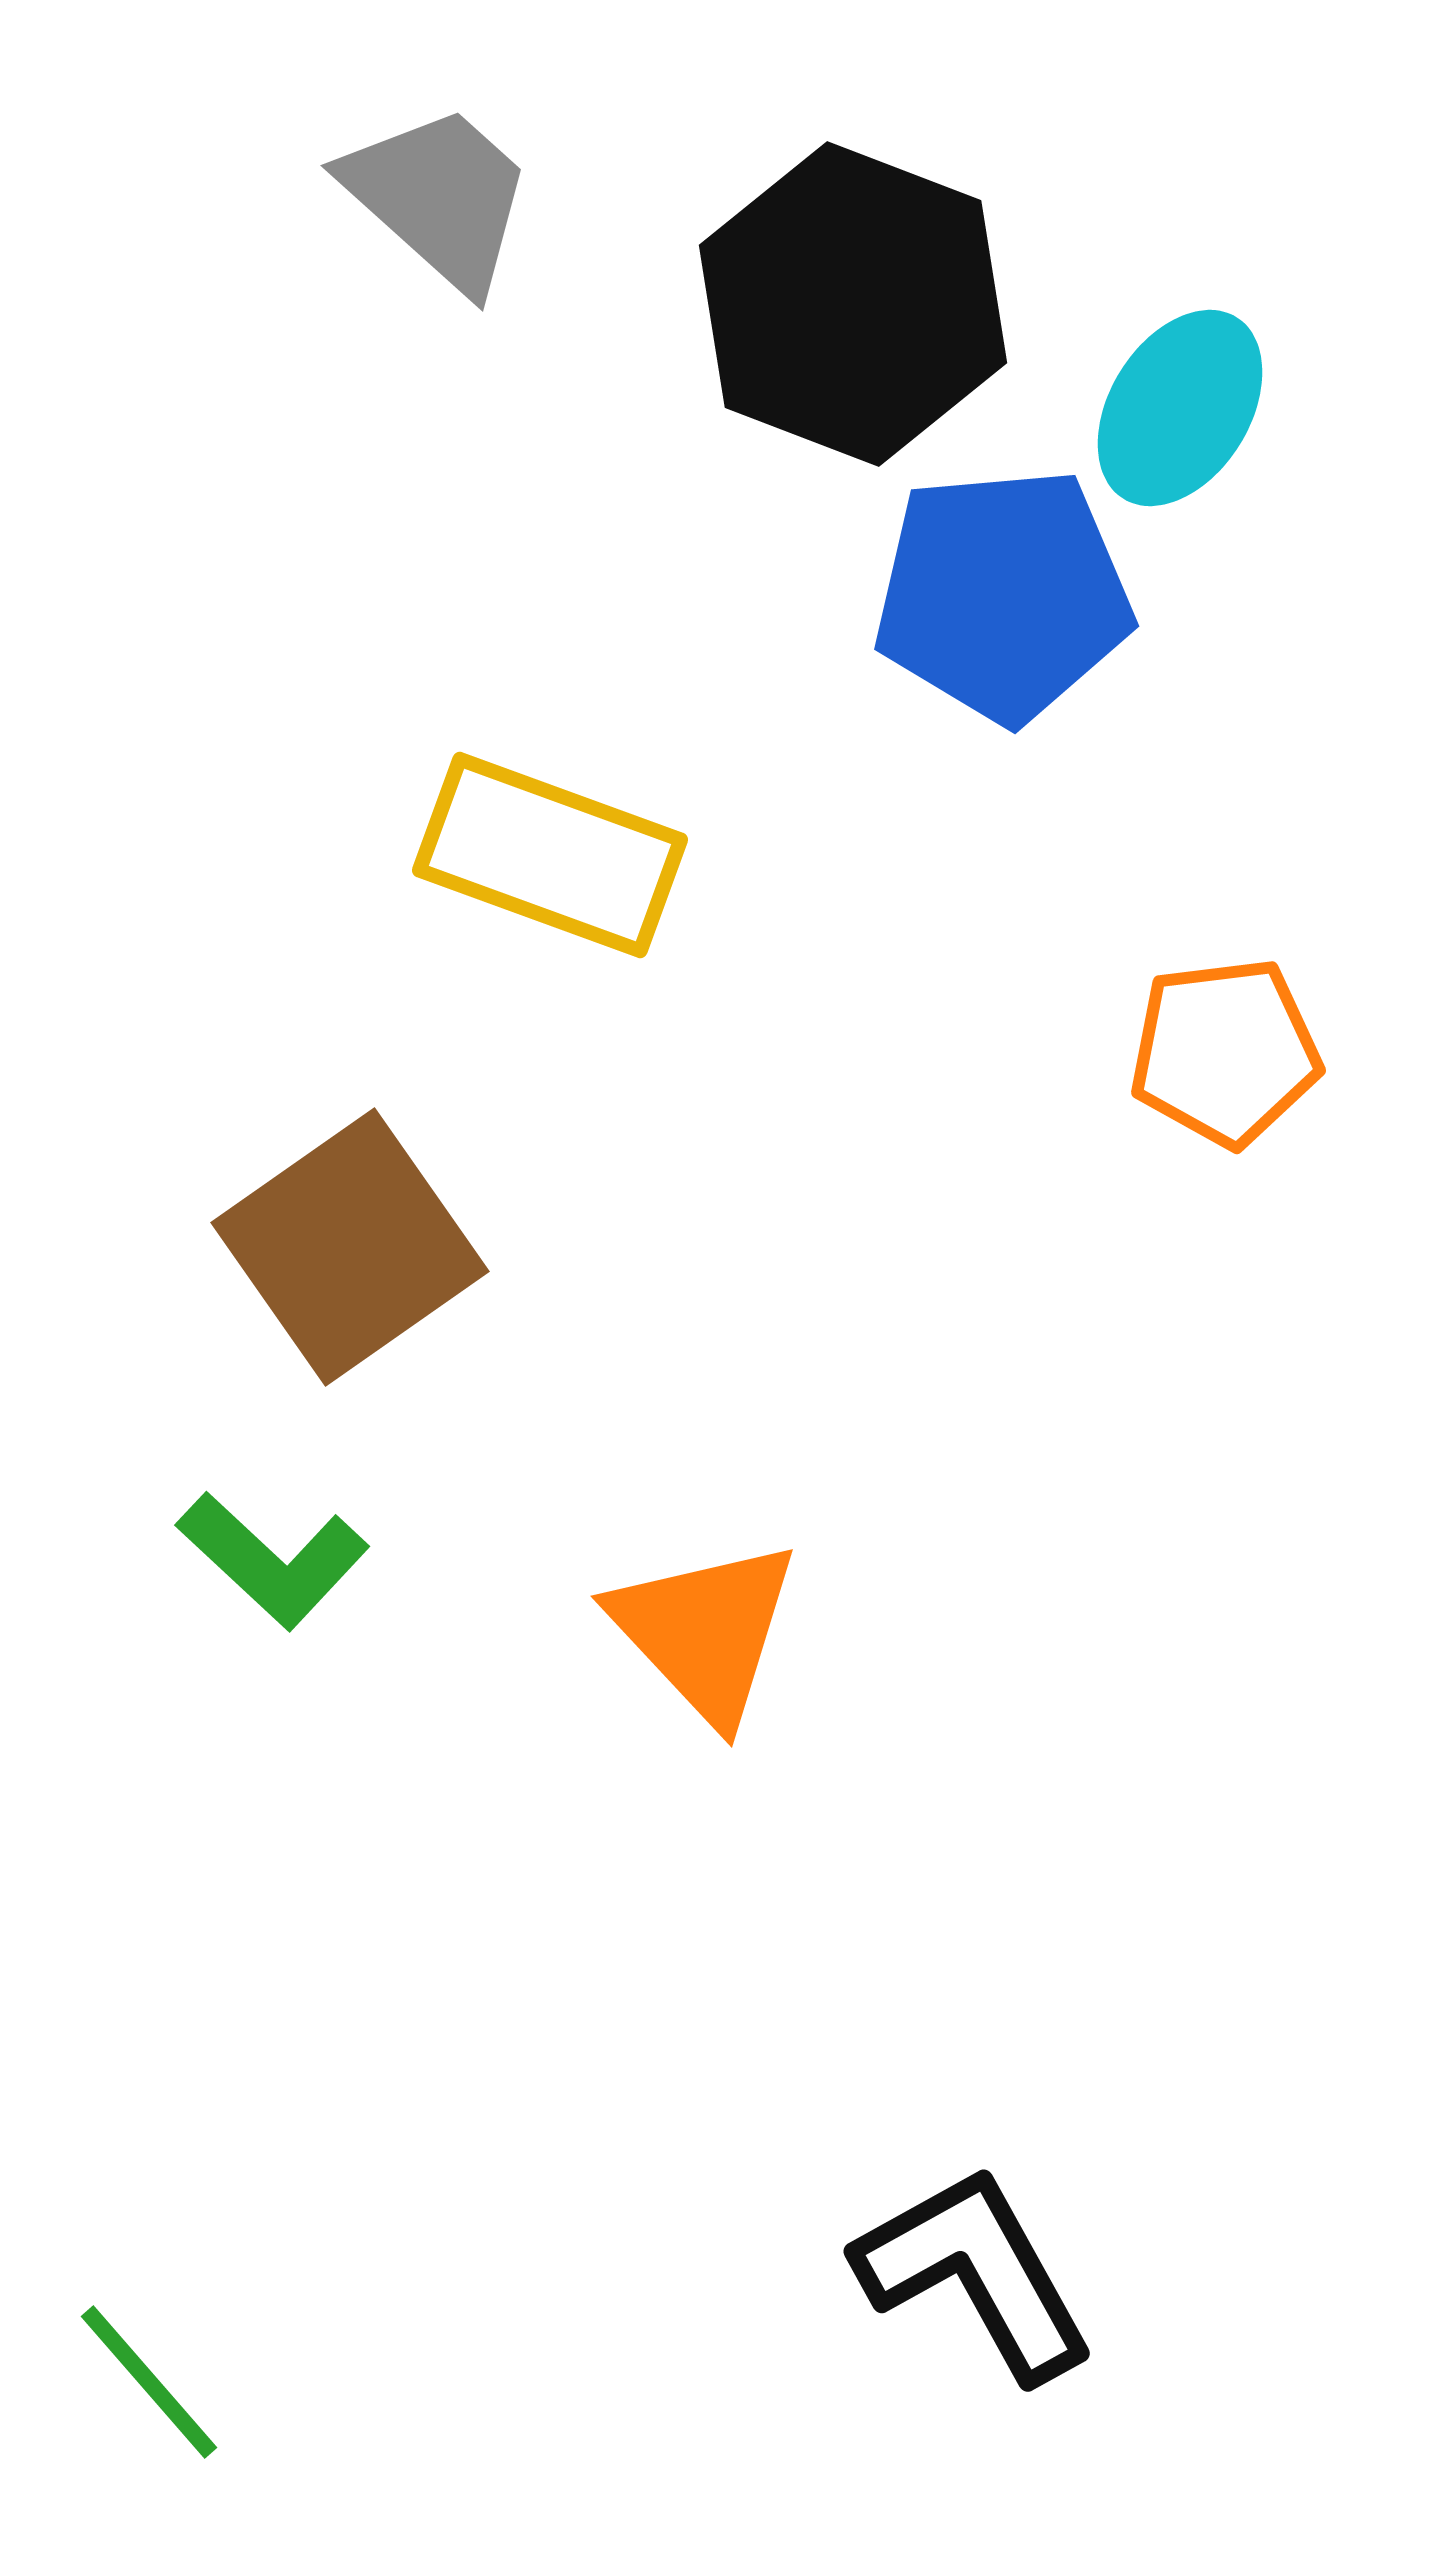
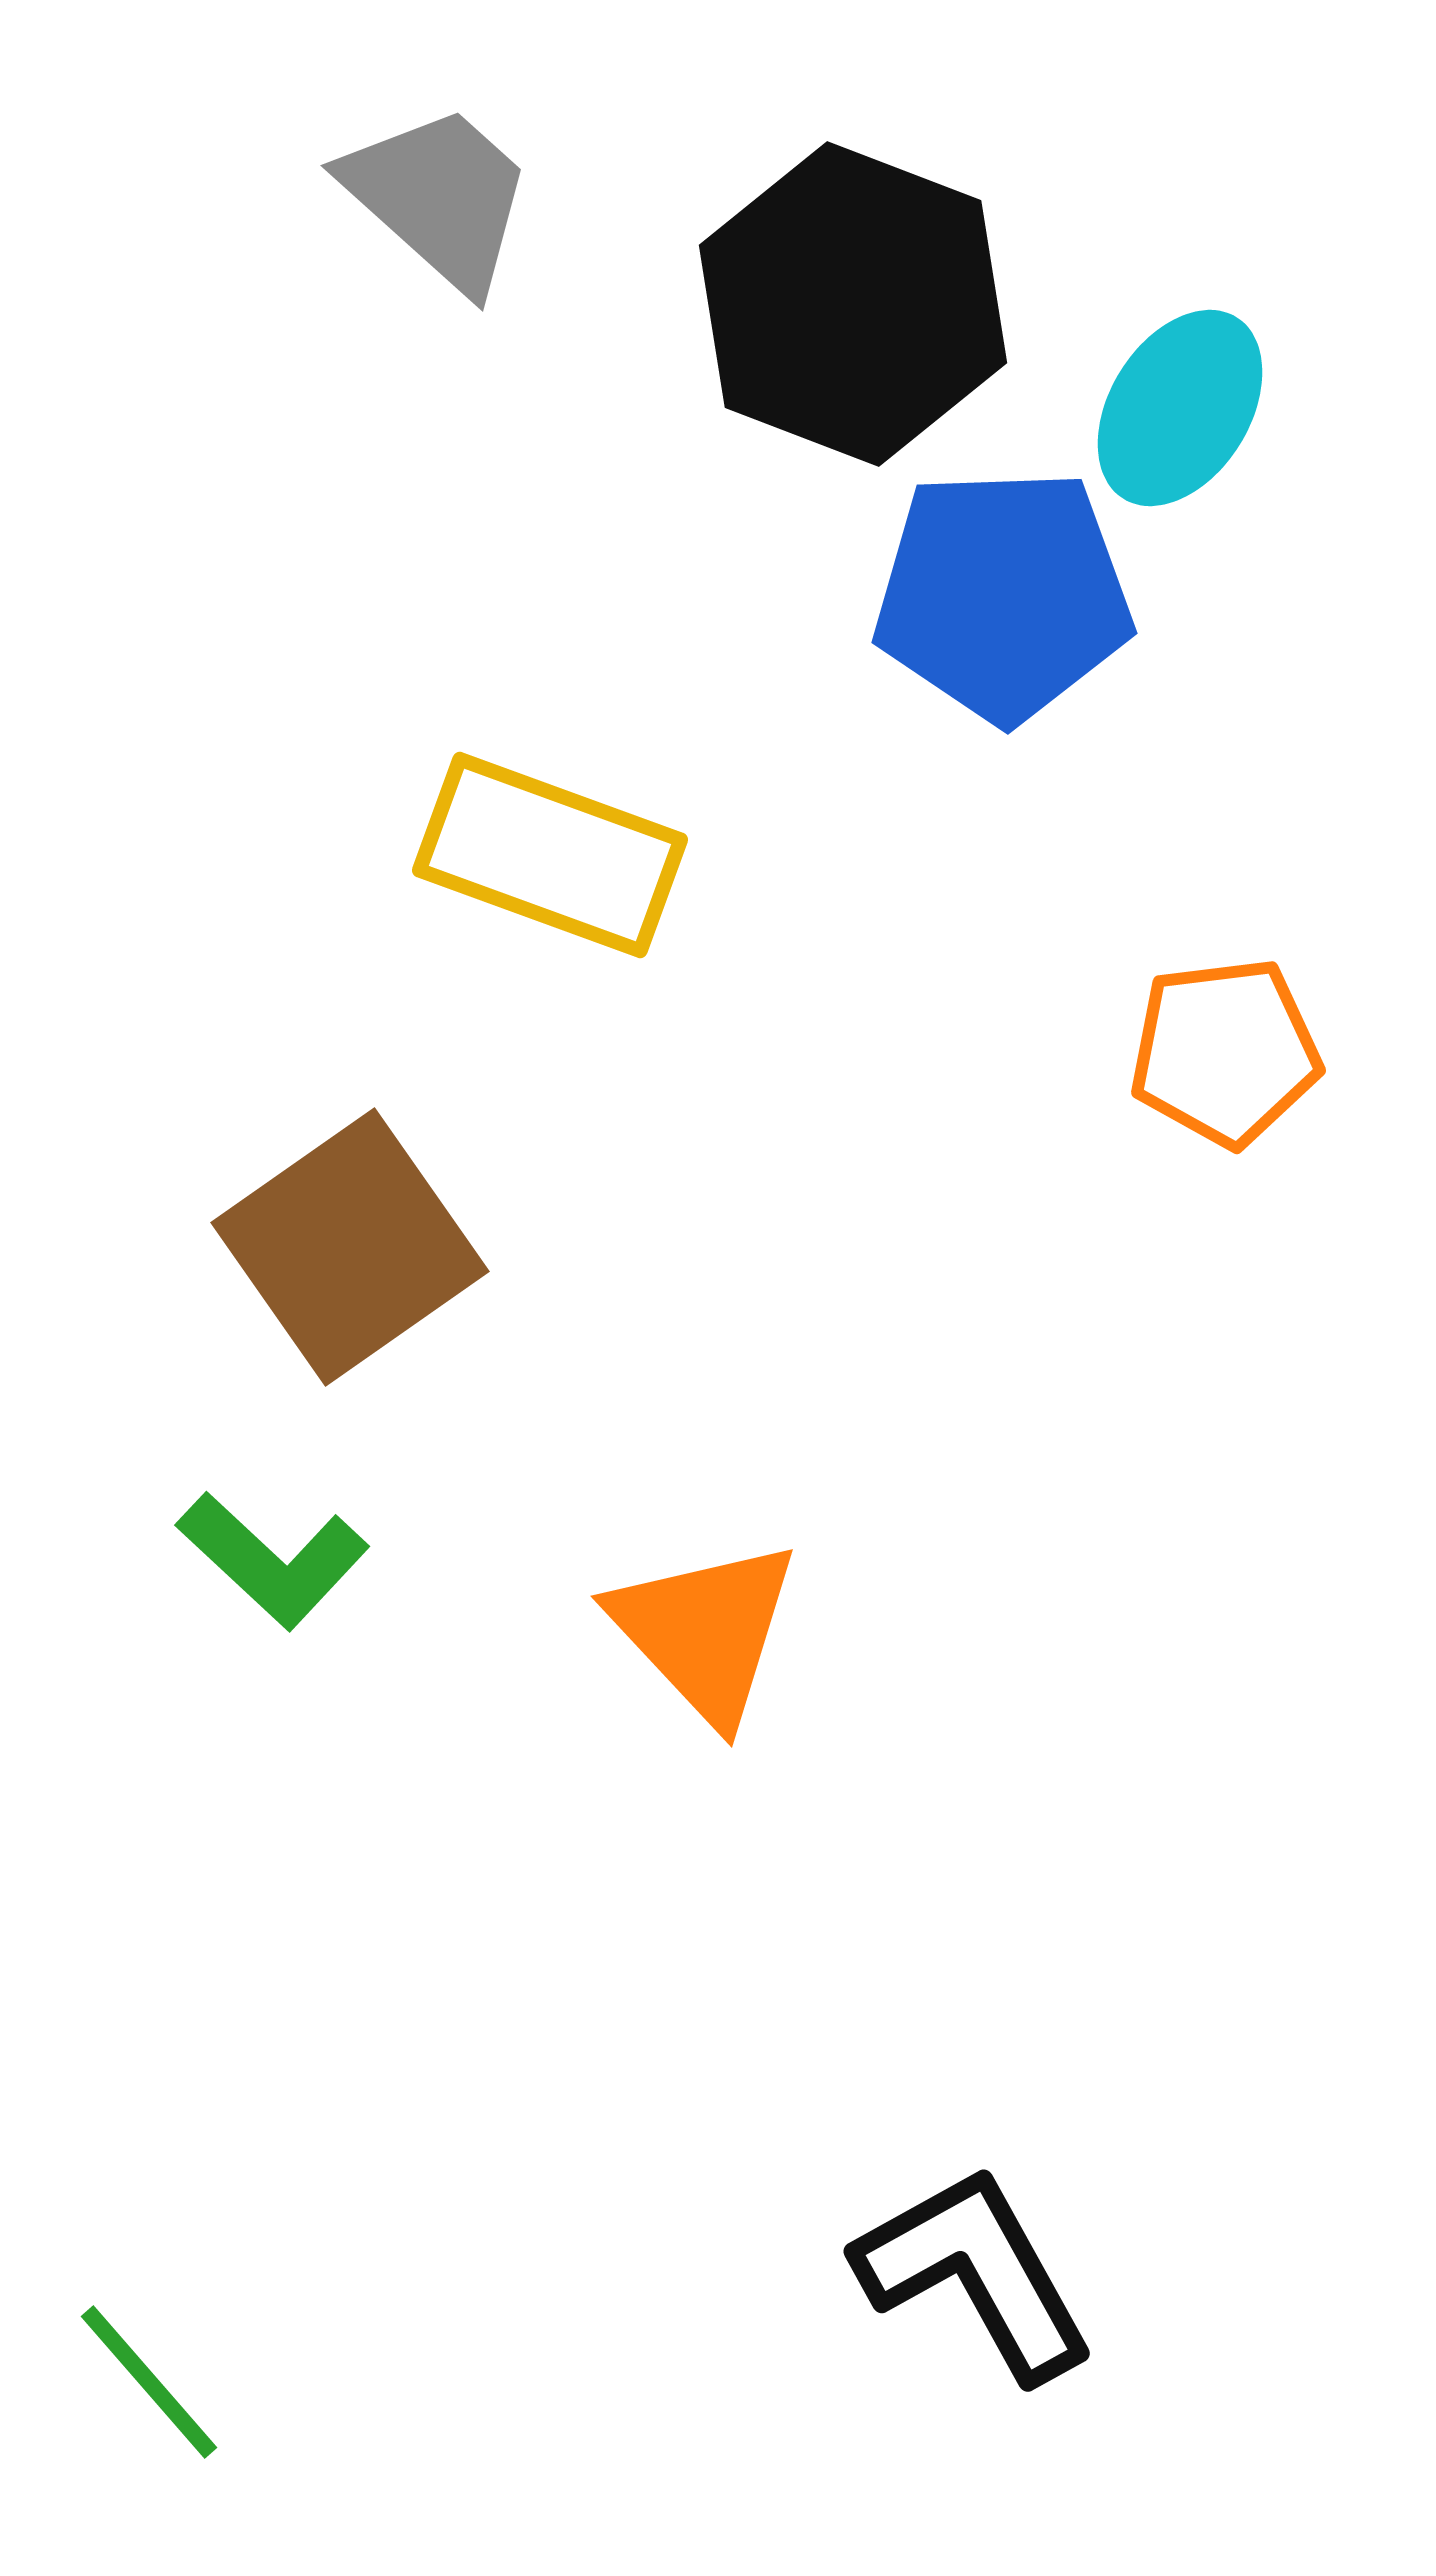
blue pentagon: rotated 3 degrees clockwise
